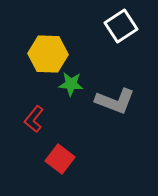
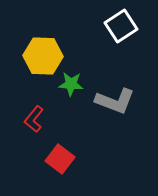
yellow hexagon: moved 5 px left, 2 px down
